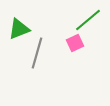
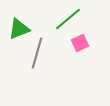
green line: moved 20 px left, 1 px up
pink square: moved 5 px right
